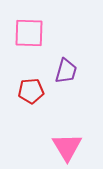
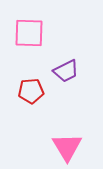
purple trapezoid: rotated 48 degrees clockwise
